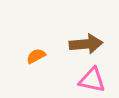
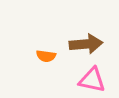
orange semicircle: moved 10 px right; rotated 144 degrees counterclockwise
